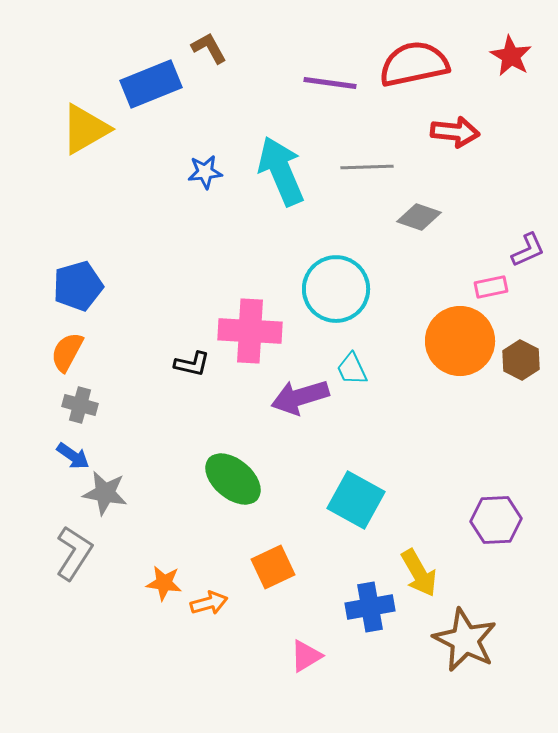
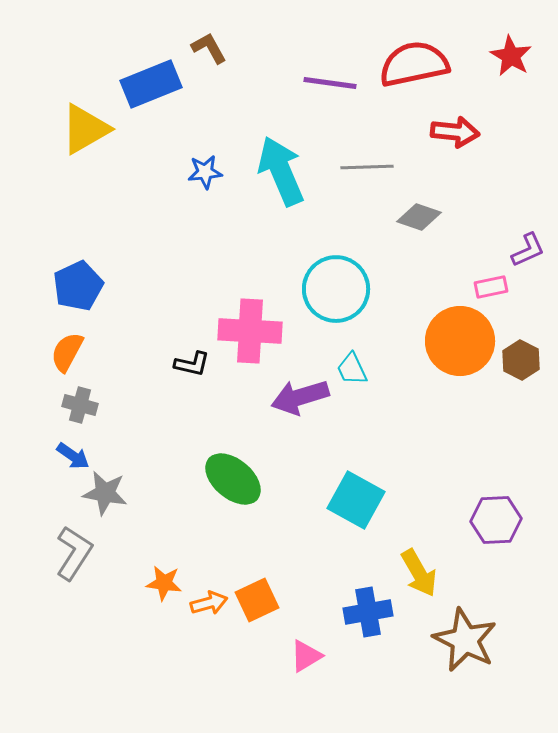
blue pentagon: rotated 9 degrees counterclockwise
orange square: moved 16 px left, 33 px down
blue cross: moved 2 px left, 5 px down
